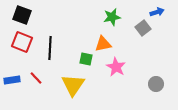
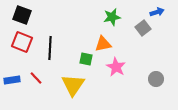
gray circle: moved 5 px up
